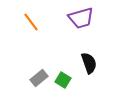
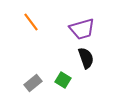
purple trapezoid: moved 1 px right, 11 px down
black semicircle: moved 3 px left, 5 px up
gray rectangle: moved 6 px left, 5 px down
